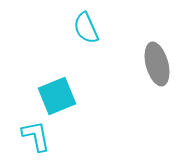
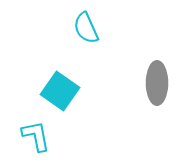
gray ellipse: moved 19 px down; rotated 15 degrees clockwise
cyan square: moved 3 px right, 5 px up; rotated 33 degrees counterclockwise
